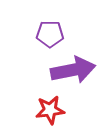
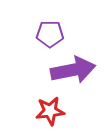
red star: moved 1 px down
